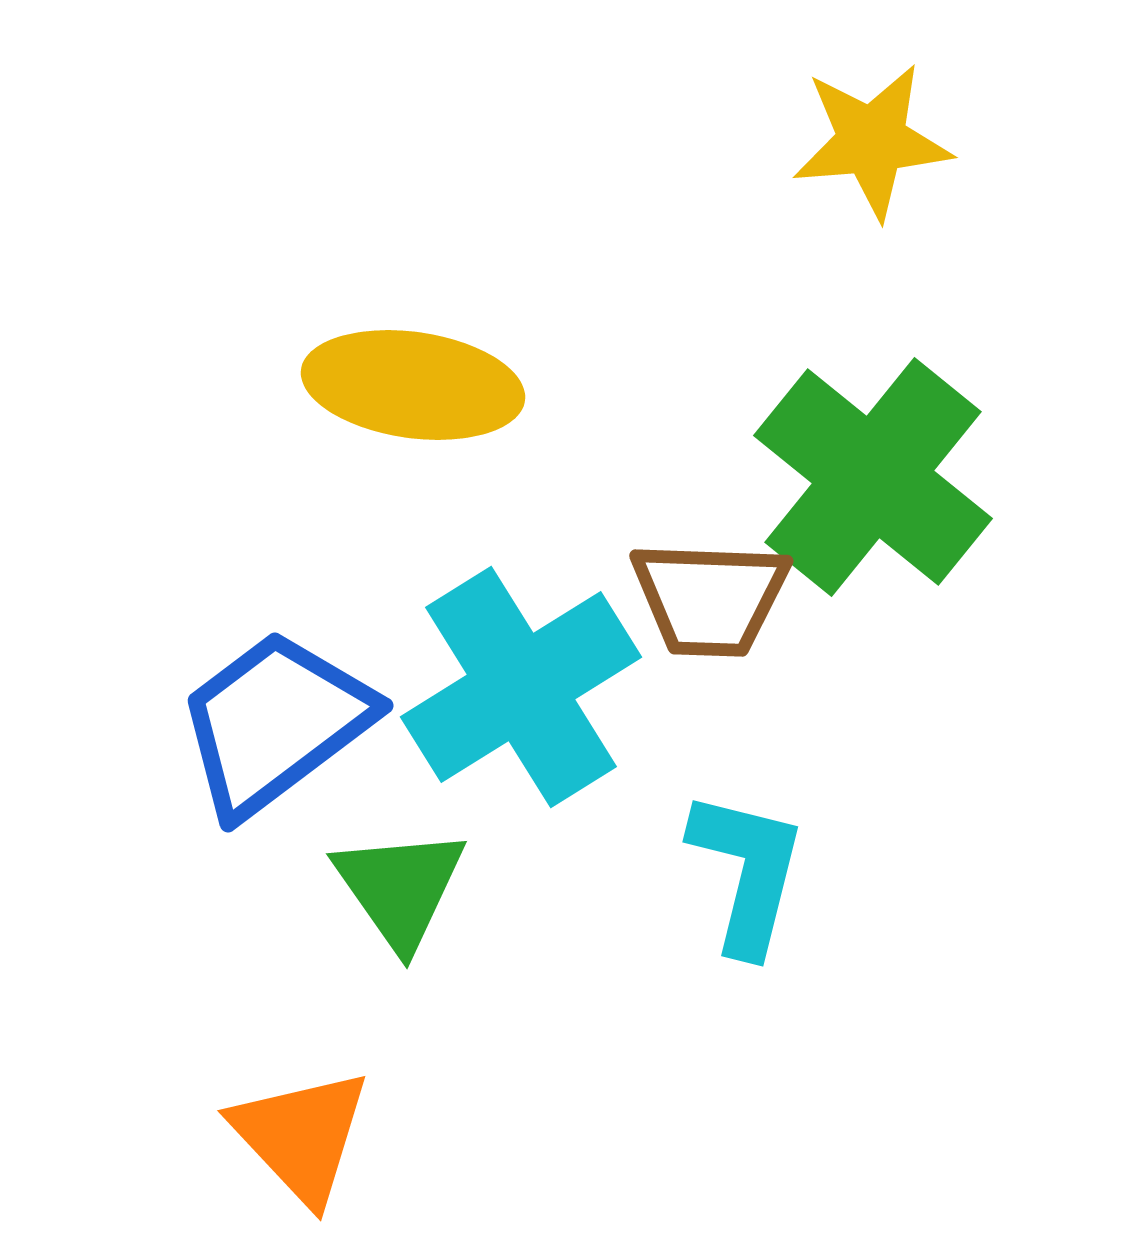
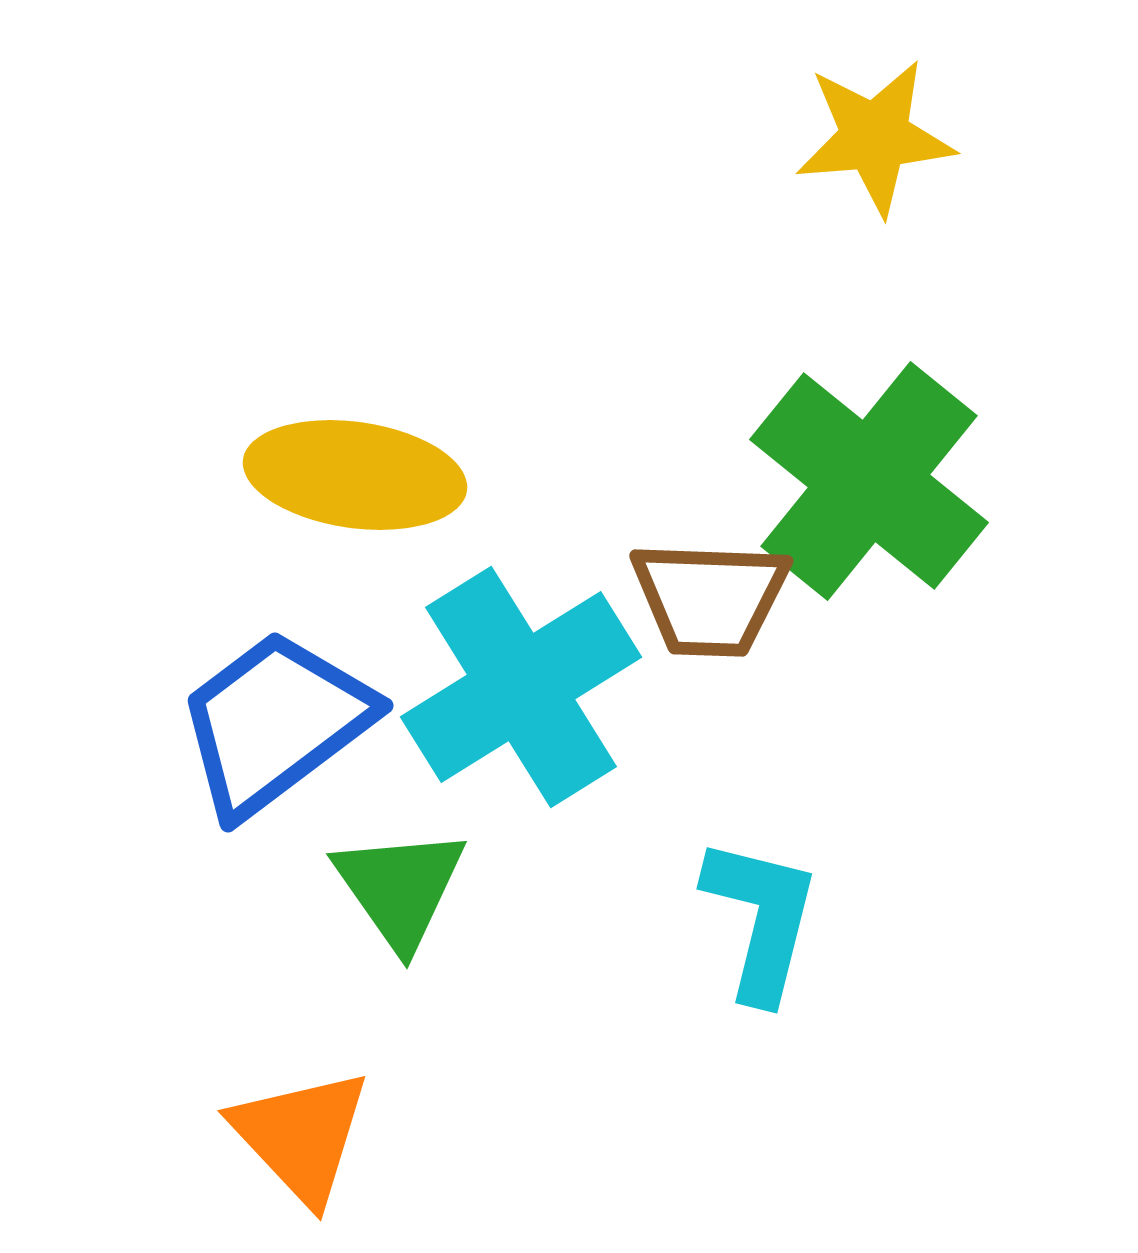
yellow star: moved 3 px right, 4 px up
yellow ellipse: moved 58 px left, 90 px down
green cross: moved 4 px left, 4 px down
cyan L-shape: moved 14 px right, 47 px down
